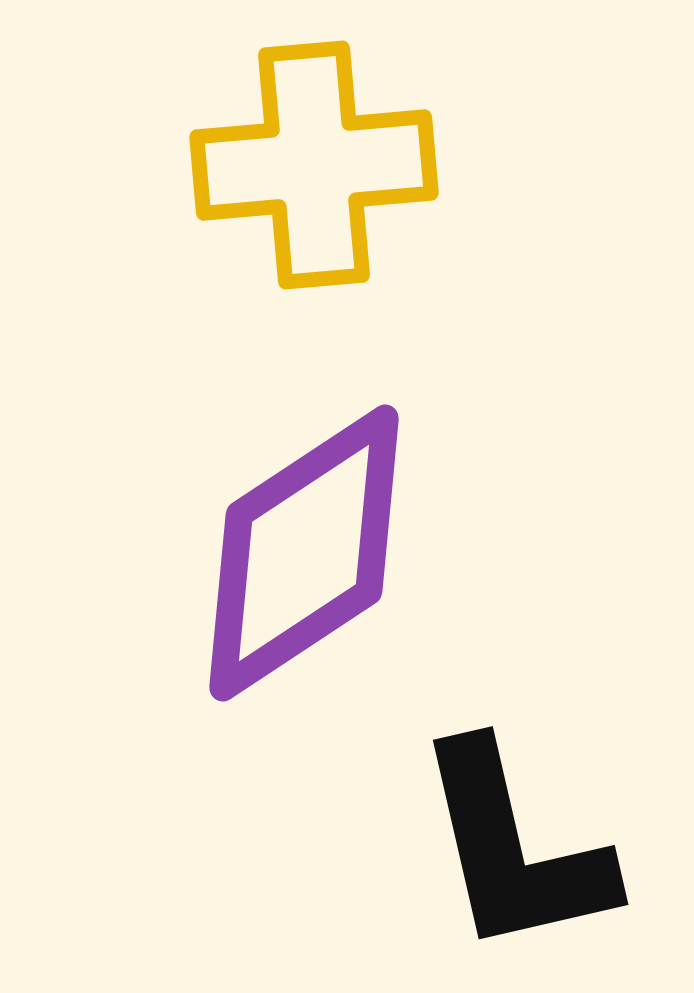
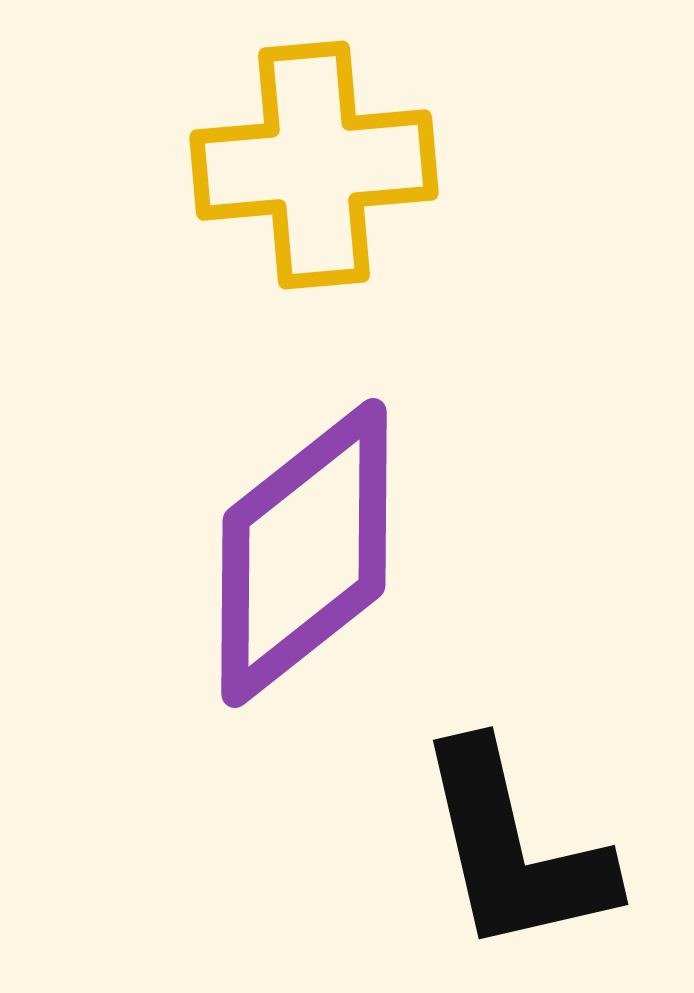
purple diamond: rotated 5 degrees counterclockwise
